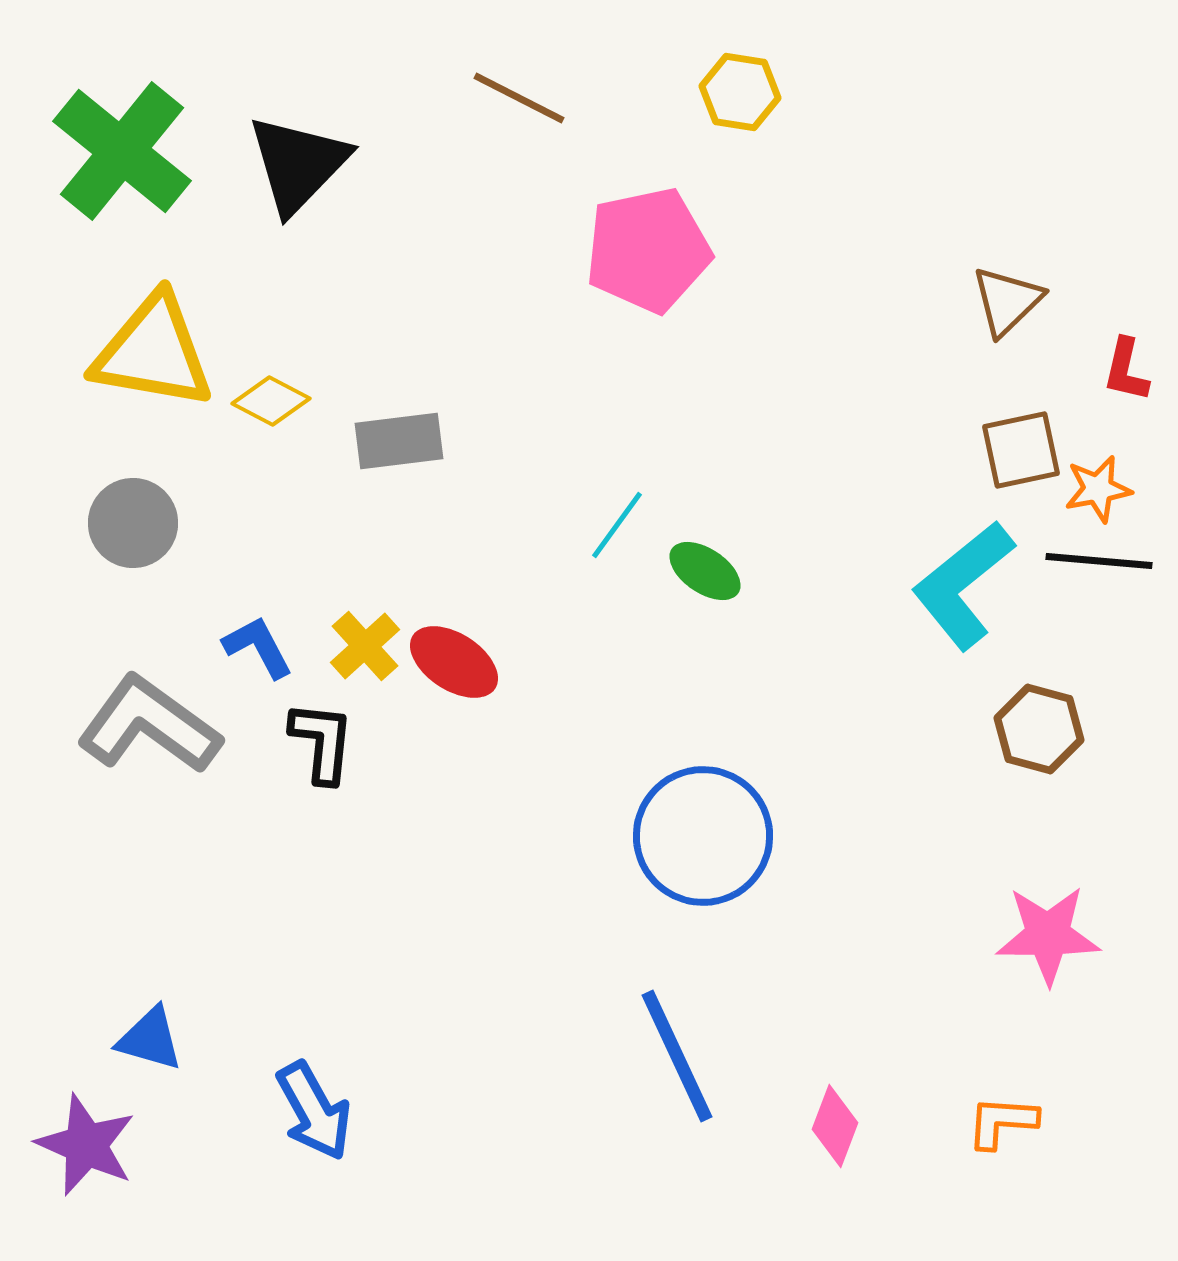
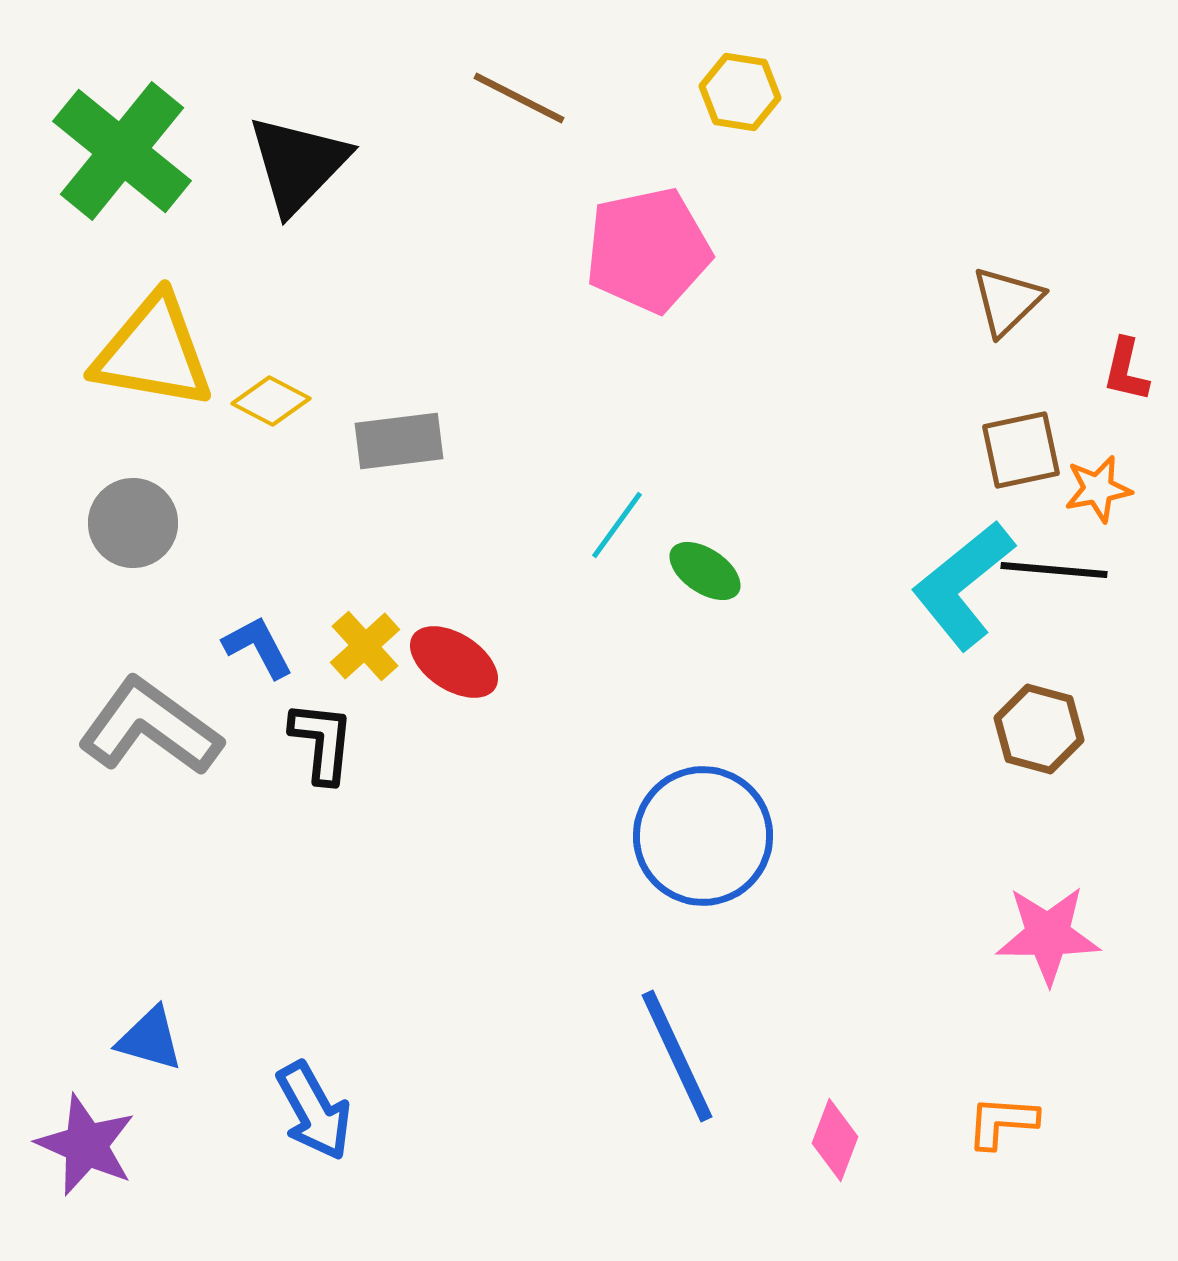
black line: moved 45 px left, 9 px down
gray L-shape: moved 1 px right, 2 px down
pink diamond: moved 14 px down
